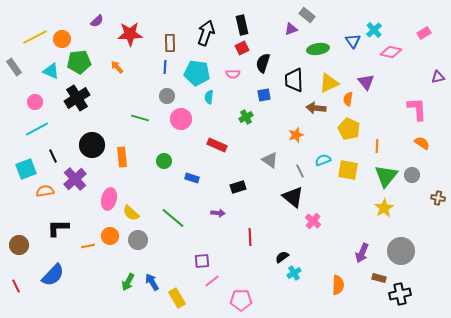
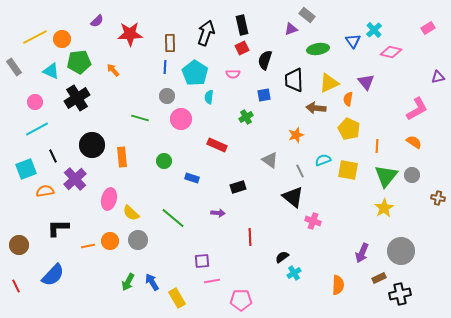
pink rectangle at (424, 33): moved 4 px right, 5 px up
black semicircle at (263, 63): moved 2 px right, 3 px up
orange arrow at (117, 67): moved 4 px left, 3 px down
cyan pentagon at (197, 73): moved 2 px left; rotated 25 degrees clockwise
pink L-shape at (417, 109): rotated 65 degrees clockwise
orange semicircle at (422, 143): moved 8 px left, 1 px up
pink cross at (313, 221): rotated 21 degrees counterclockwise
orange circle at (110, 236): moved 5 px down
brown rectangle at (379, 278): rotated 40 degrees counterclockwise
pink line at (212, 281): rotated 28 degrees clockwise
